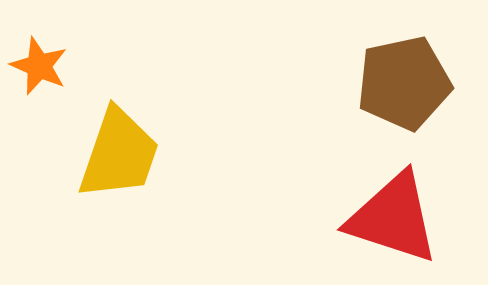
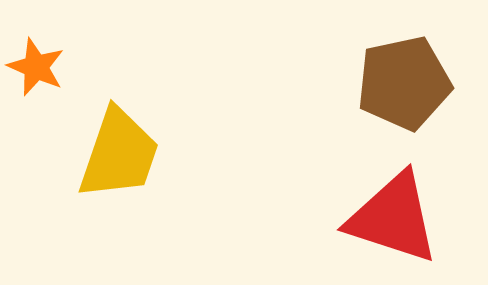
orange star: moved 3 px left, 1 px down
